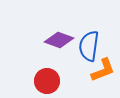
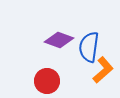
blue semicircle: moved 1 px down
orange L-shape: rotated 20 degrees counterclockwise
